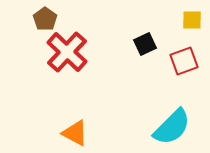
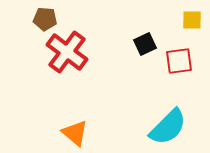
brown pentagon: rotated 30 degrees counterclockwise
red cross: rotated 6 degrees counterclockwise
red square: moved 5 px left; rotated 12 degrees clockwise
cyan semicircle: moved 4 px left
orange triangle: rotated 12 degrees clockwise
